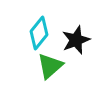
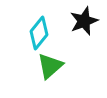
black star: moved 8 px right, 19 px up
